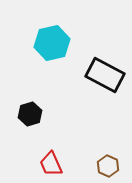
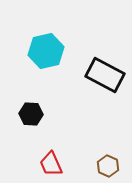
cyan hexagon: moved 6 px left, 8 px down
black hexagon: moved 1 px right; rotated 20 degrees clockwise
